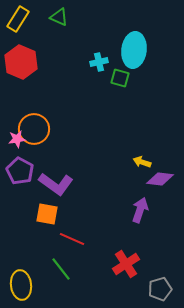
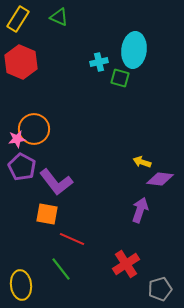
purple pentagon: moved 2 px right, 4 px up
purple L-shape: moved 2 px up; rotated 16 degrees clockwise
